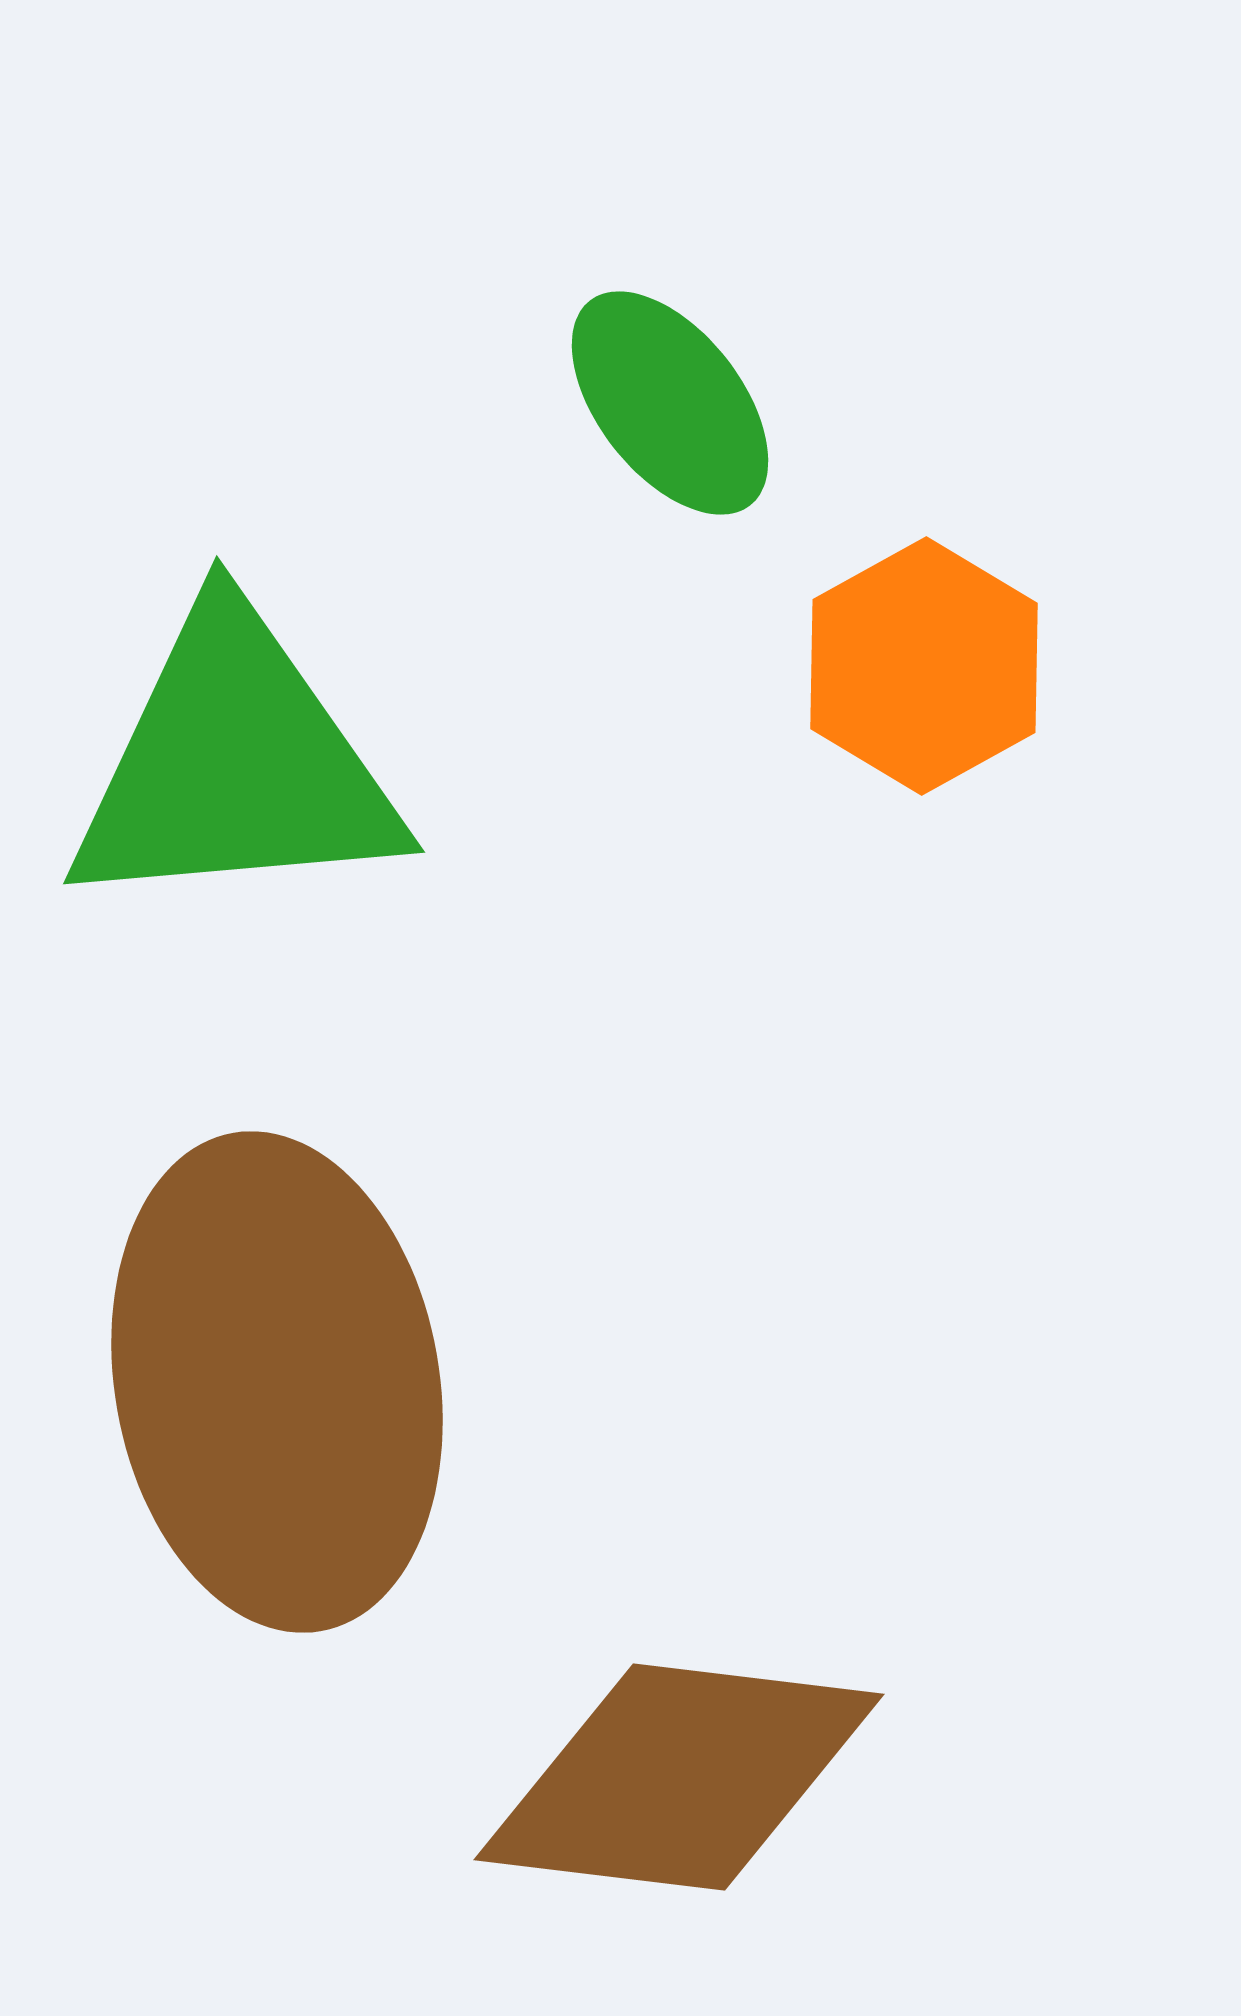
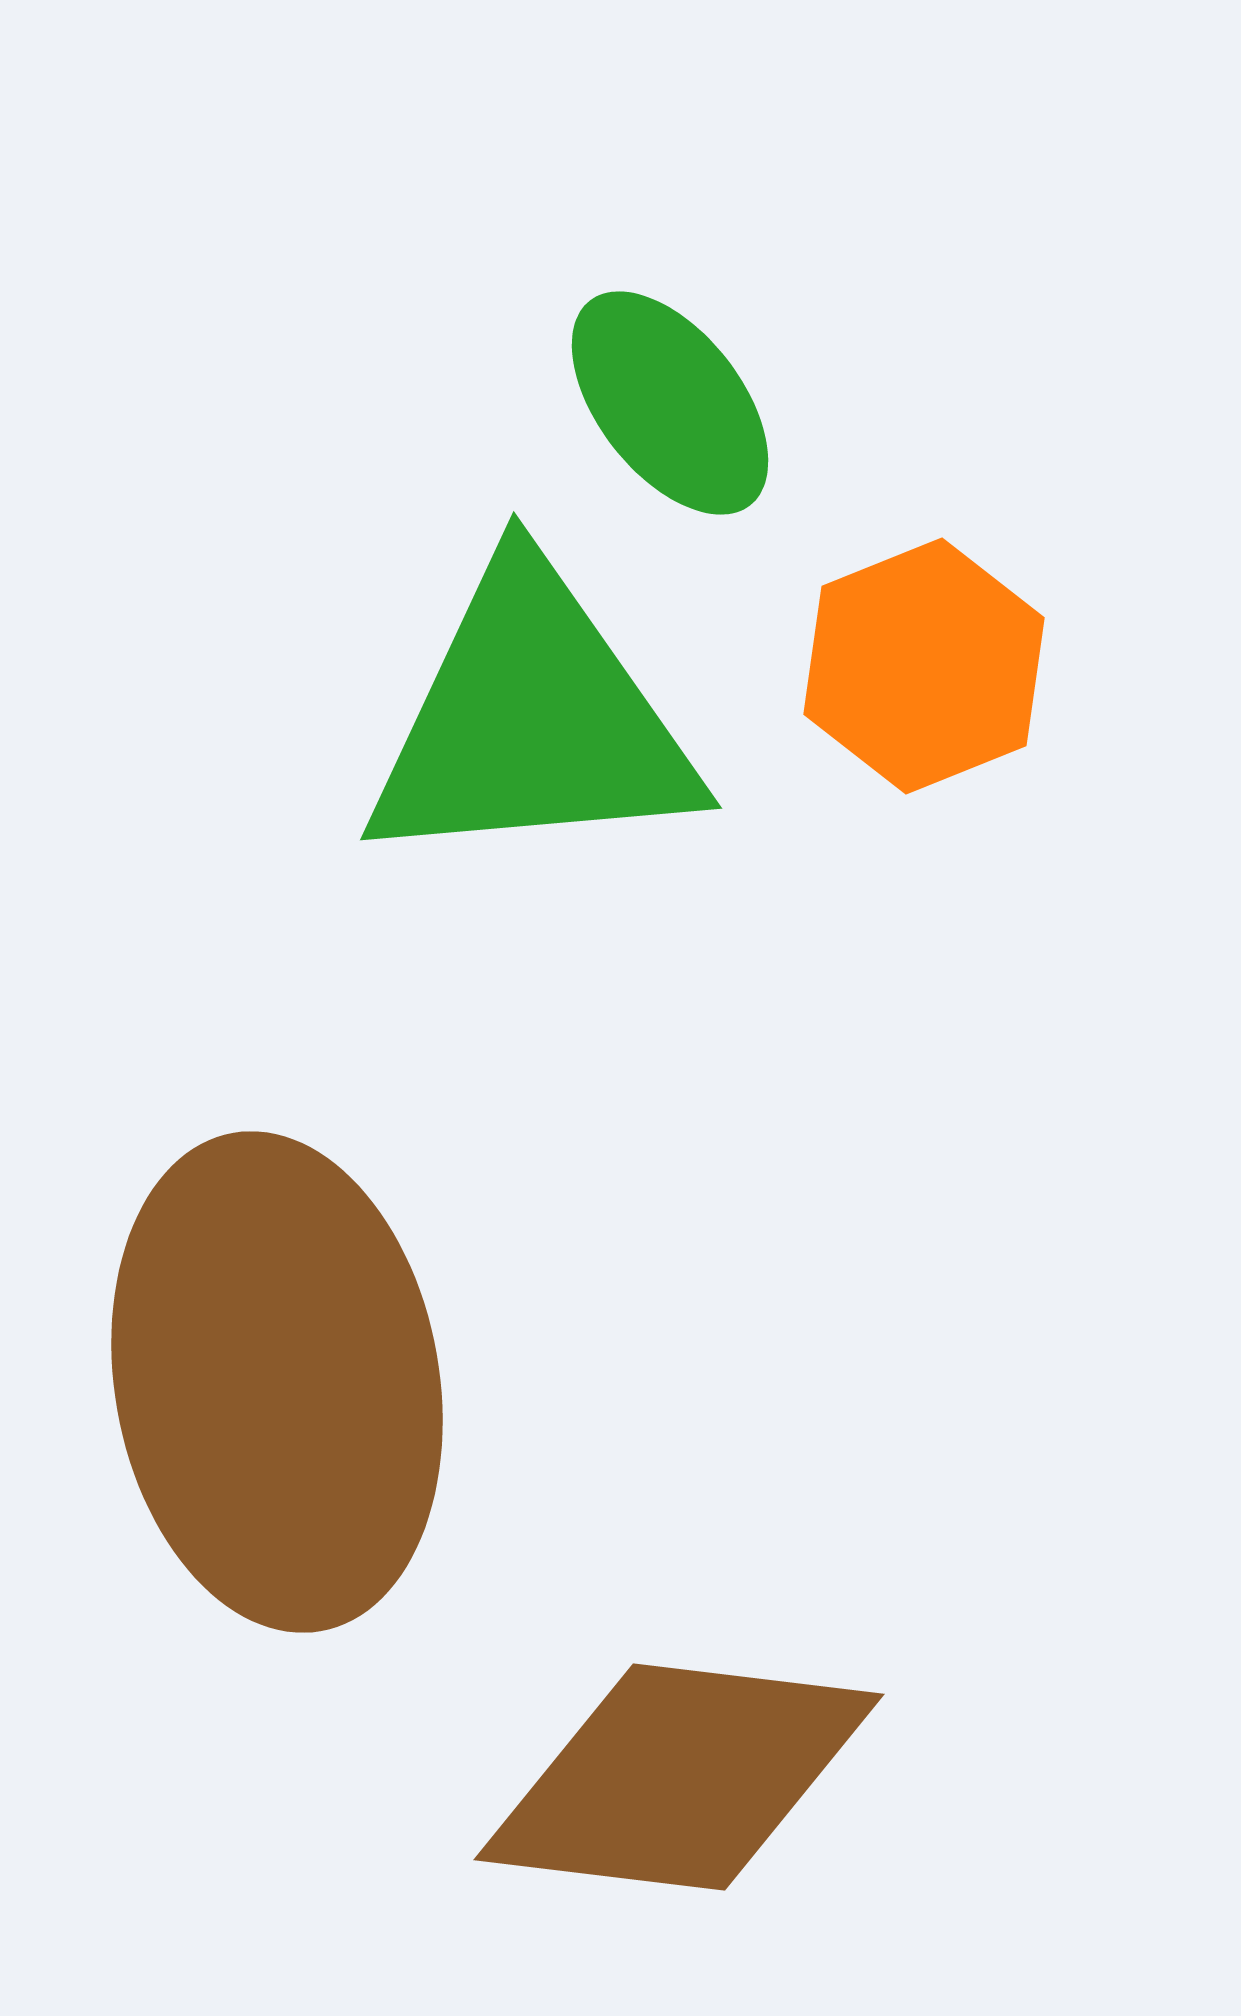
orange hexagon: rotated 7 degrees clockwise
green triangle: moved 297 px right, 44 px up
